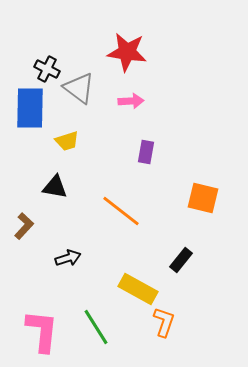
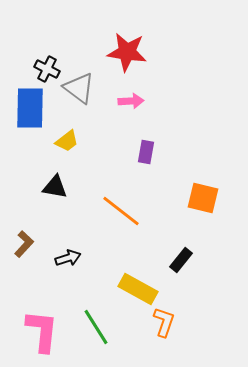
yellow trapezoid: rotated 20 degrees counterclockwise
brown L-shape: moved 18 px down
